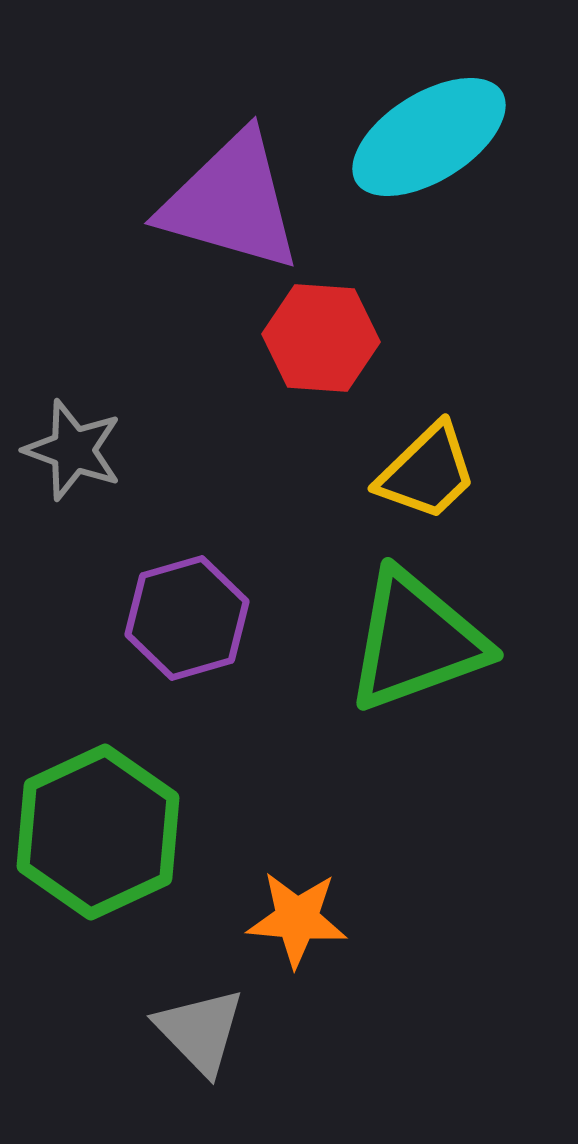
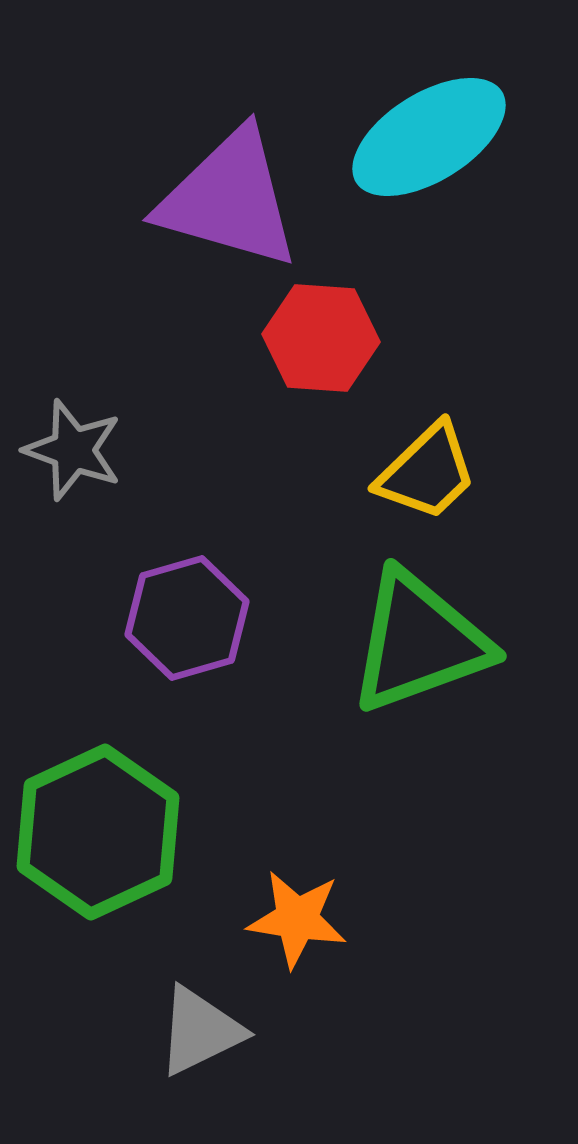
purple triangle: moved 2 px left, 3 px up
green triangle: moved 3 px right, 1 px down
orange star: rotated 4 degrees clockwise
gray triangle: rotated 48 degrees clockwise
